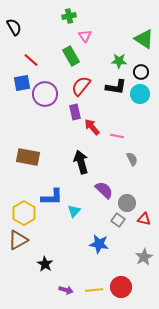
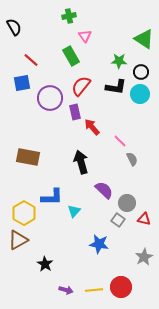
purple circle: moved 5 px right, 4 px down
pink line: moved 3 px right, 5 px down; rotated 32 degrees clockwise
